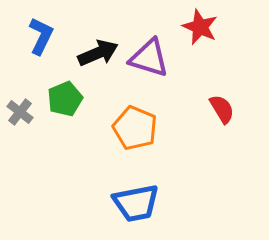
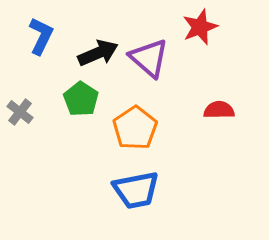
red star: rotated 27 degrees clockwise
purple triangle: rotated 24 degrees clockwise
green pentagon: moved 16 px right; rotated 16 degrees counterclockwise
red semicircle: moved 3 px left, 1 px down; rotated 60 degrees counterclockwise
orange pentagon: rotated 15 degrees clockwise
blue trapezoid: moved 13 px up
